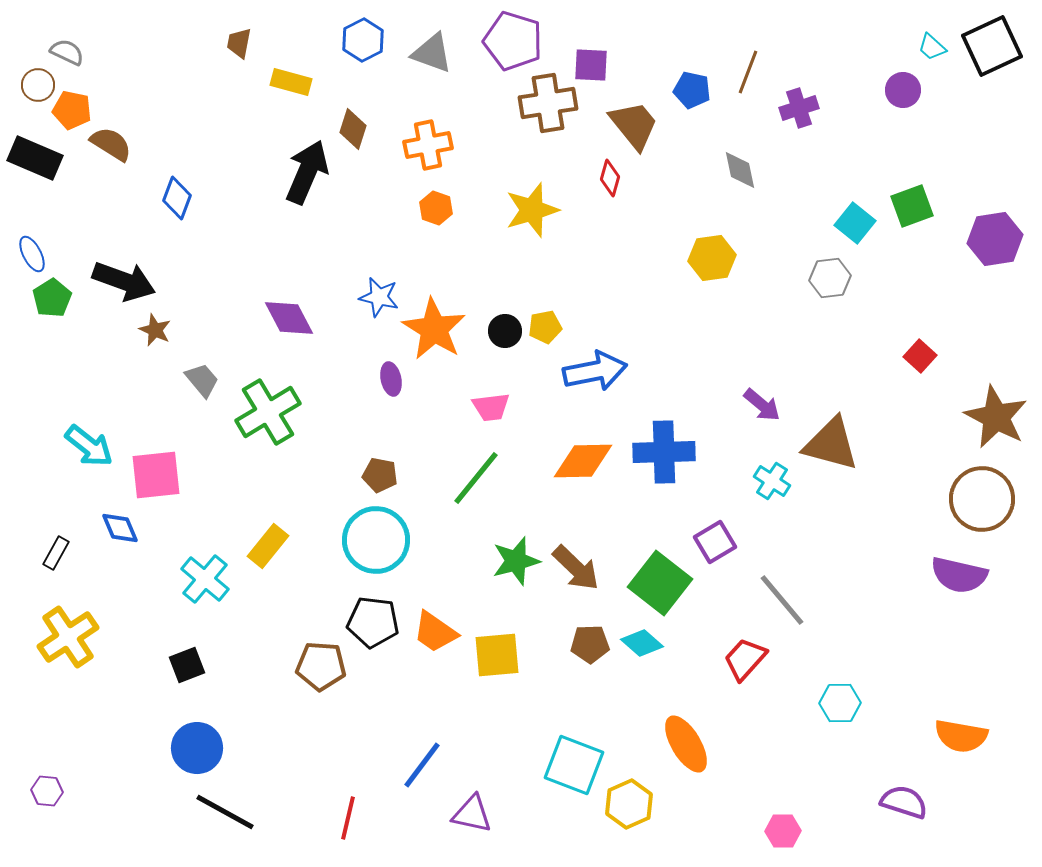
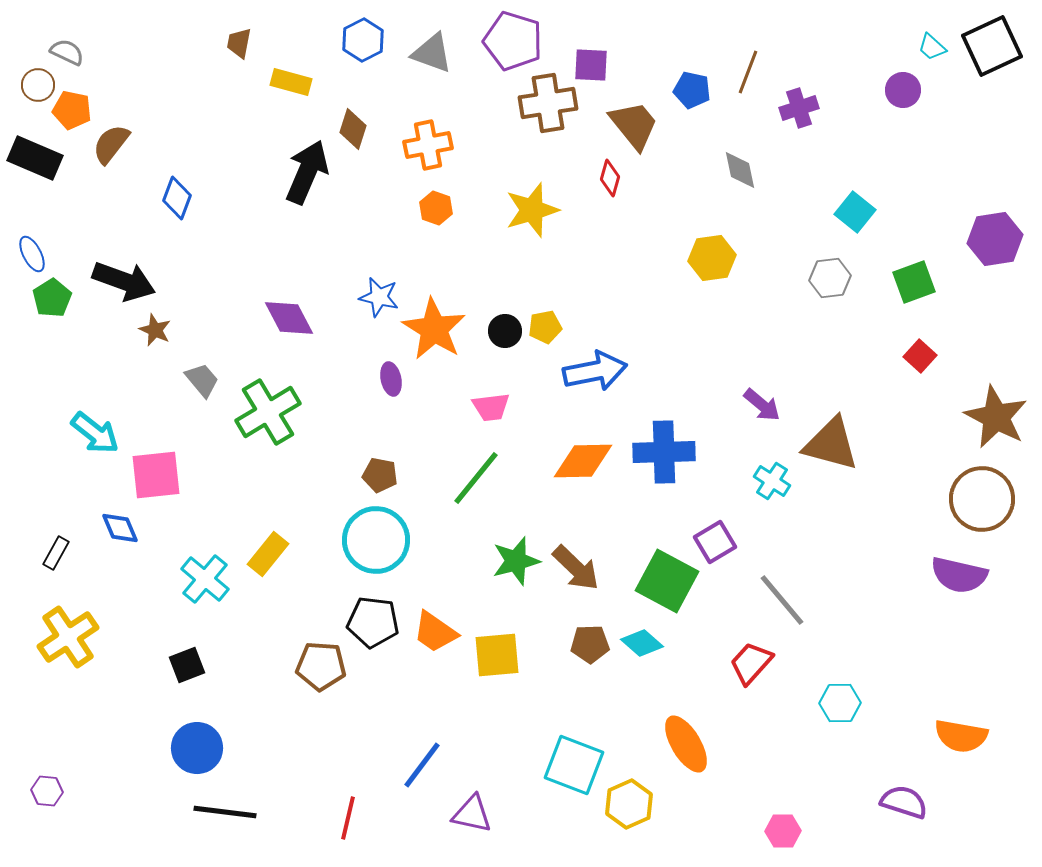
brown semicircle at (111, 144): rotated 84 degrees counterclockwise
green square at (912, 206): moved 2 px right, 76 px down
cyan square at (855, 223): moved 11 px up
cyan arrow at (89, 446): moved 6 px right, 13 px up
yellow rectangle at (268, 546): moved 8 px down
green square at (660, 583): moved 7 px right, 2 px up; rotated 10 degrees counterclockwise
red trapezoid at (745, 659): moved 6 px right, 4 px down
black line at (225, 812): rotated 22 degrees counterclockwise
